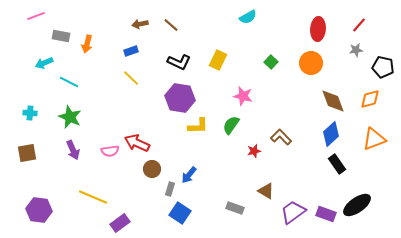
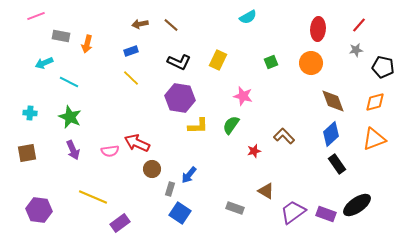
green square at (271, 62): rotated 24 degrees clockwise
orange diamond at (370, 99): moved 5 px right, 3 px down
brown L-shape at (281, 137): moved 3 px right, 1 px up
